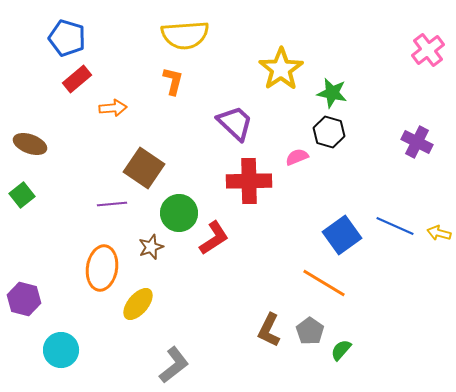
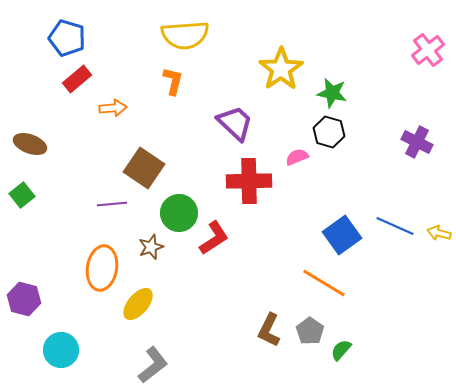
gray L-shape: moved 21 px left
